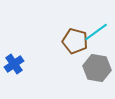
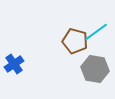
gray hexagon: moved 2 px left, 1 px down
